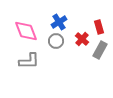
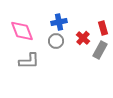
blue cross: rotated 21 degrees clockwise
red rectangle: moved 4 px right, 1 px down
pink diamond: moved 4 px left
red cross: moved 1 px right, 1 px up
